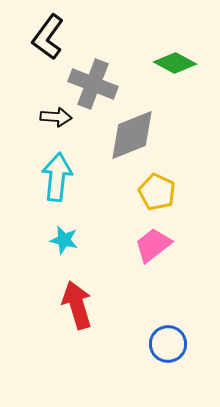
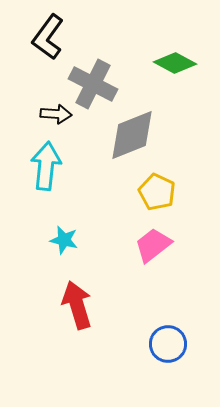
gray cross: rotated 6 degrees clockwise
black arrow: moved 3 px up
cyan arrow: moved 11 px left, 11 px up
